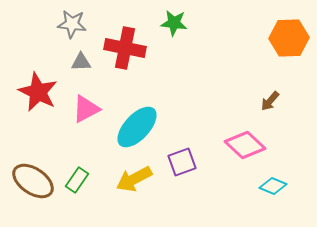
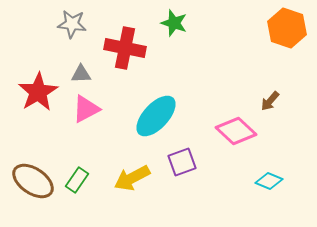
green star: rotated 12 degrees clockwise
orange hexagon: moved 2 px left, 10 px up; rotated 21 degrees clockwise
gray triangle: moved 12 px down
red star: rotated 15 degrees clockwise
cyan ellipse: moved 19 px right, 11 px up
pink diamond: moved 9 px left, 14 px up
yellow arrow: moved 2 px left, 1 px up
cyan diamond: moved 4 px left, 5 px up
